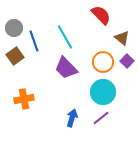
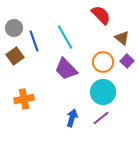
purple trapezoid: moved 1 px down
